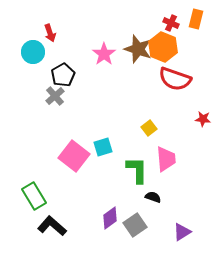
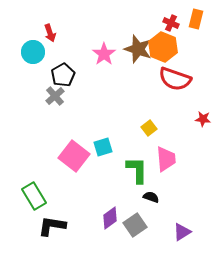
black semicircle: moved 2 px left
black L-shape: rotated 32 degrees counterclockwise
